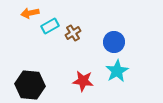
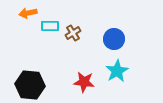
orange arrow: moved 2 px left
cyan rectangle: rotated 30 degrees clockwise
blue circle: moved 3 px up
red star: moved 1 px right, 1 px down
